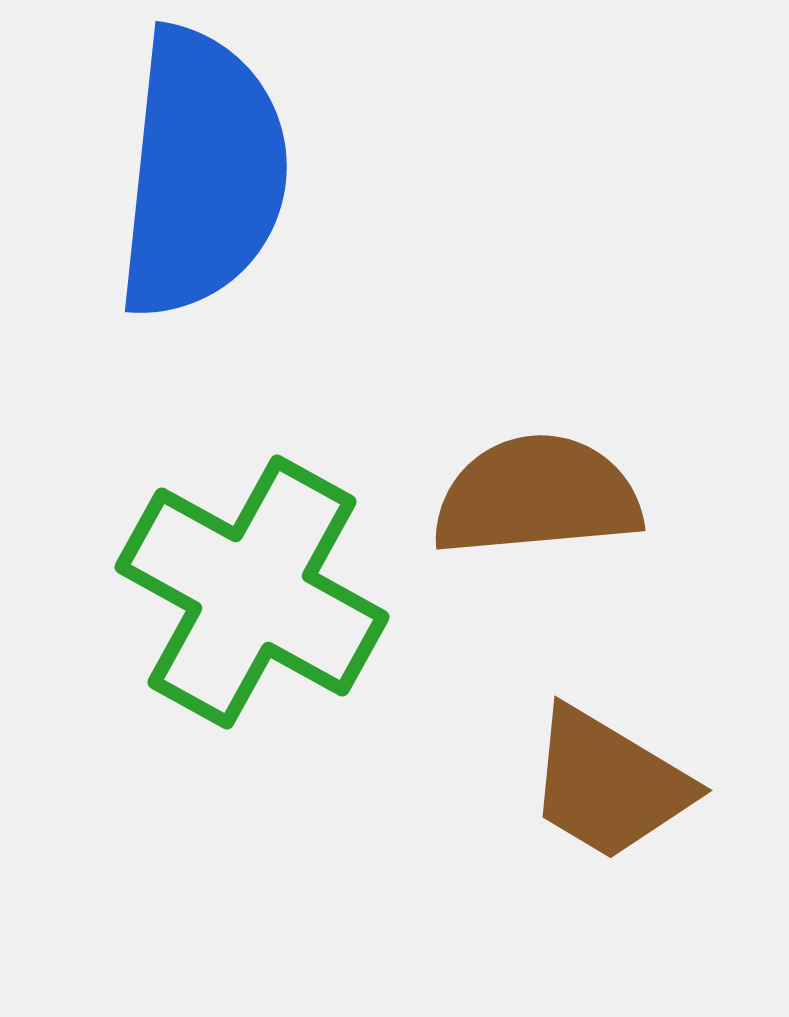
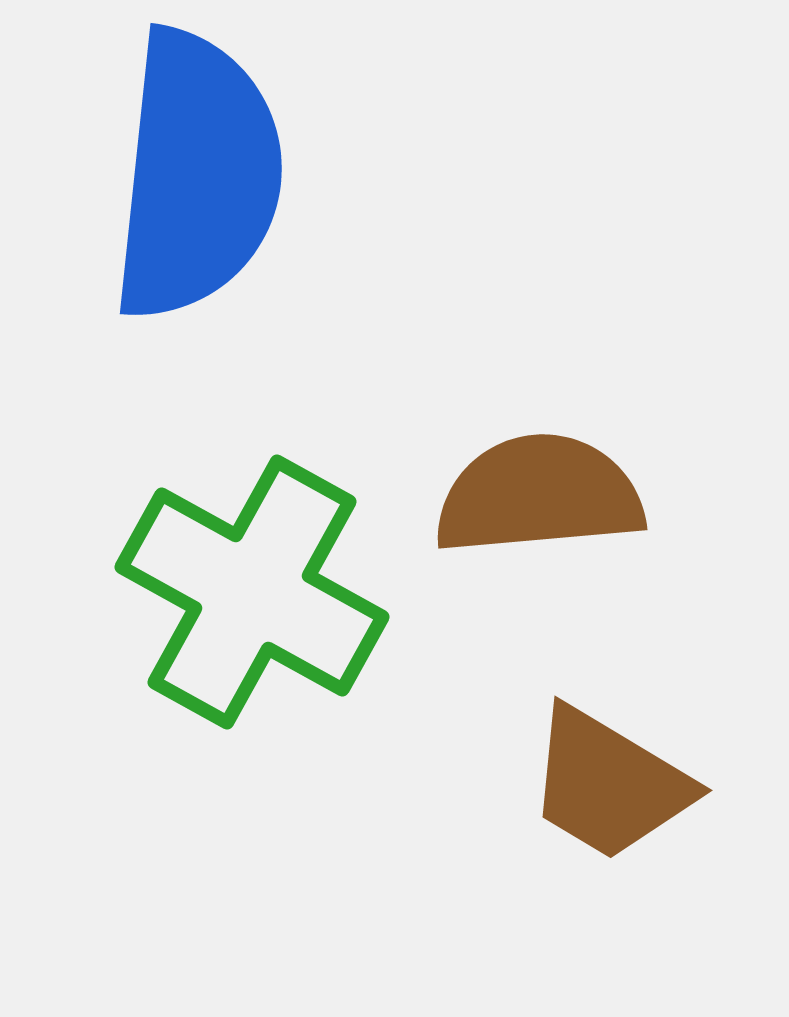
blue semicircle: moved 5 px left, 2 px down
brown semicircle: moved 2 px right, 1 px up
